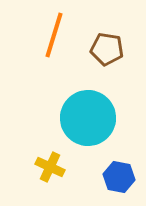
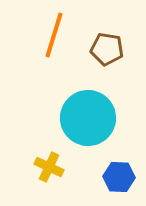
yellow cross: moved 1 px left
blue hexagon: rotated 8 degrees counterclockwise
